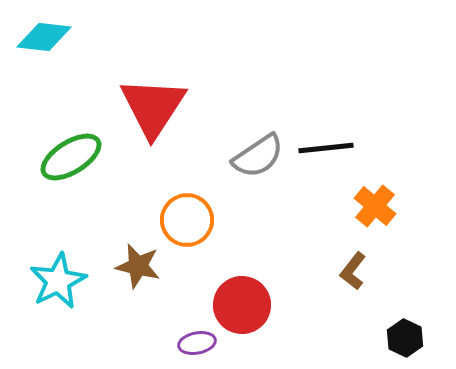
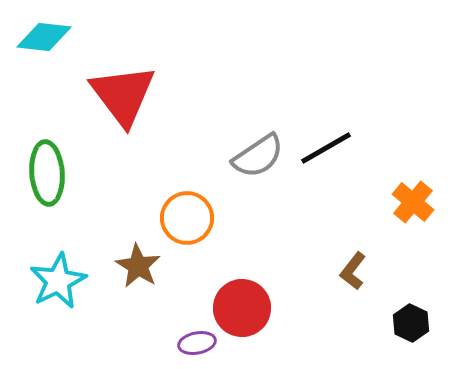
red triangle: moved 30 px left, 12 px up; rotated 10 degrees counterclockwise
black line: rotated 24 degrees counterclockwise
green ellipse: moved 24 px left, 16 px down; rotated 62 degrees counterclockwise
orange cross: moved 38 px right, 4 px up
orange circle: moved 2 px up
brown star: rotated 18 degrees clockwise
red circle: moved 3 px down
black hexagon: moved 6 px right, 15 px up
